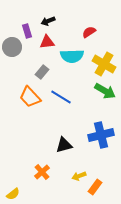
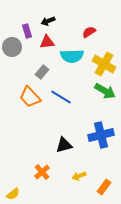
orange rectangle: moved 9 px right
